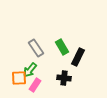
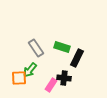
green rectangle: rotated 42 degrees counterclockwise
black rectangle: moved 1 px left, 1 px down
pink rectangle: moved 16 px right
